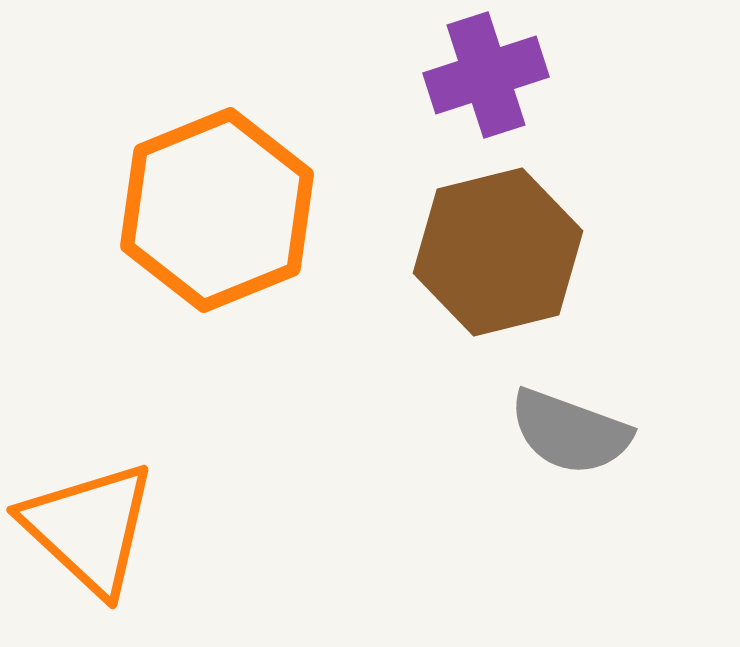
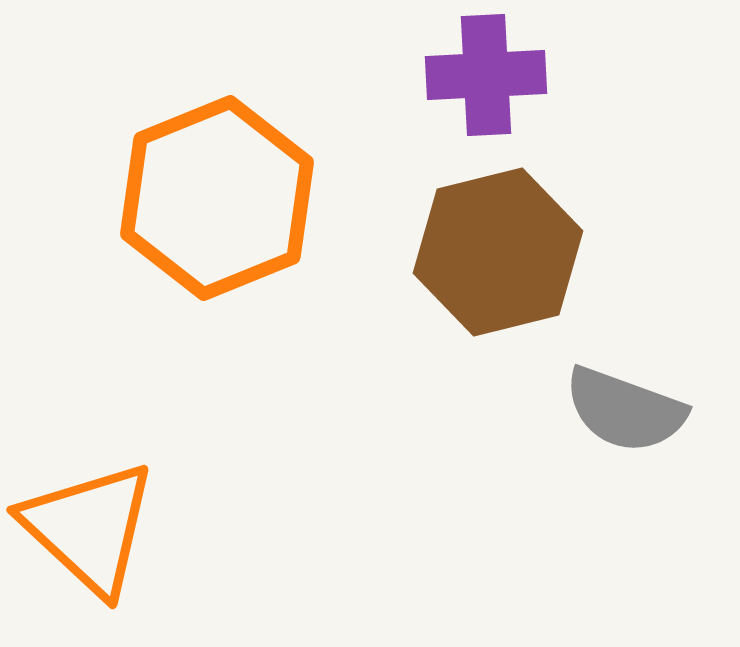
purple cross: rotated 15 degrees clockwise
orange hexagon: moved 12 px up
gray semicircle: moved 55 px right, 22 px up
